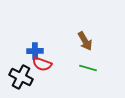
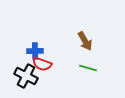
black cross: moved 5 px right, 1 px up
